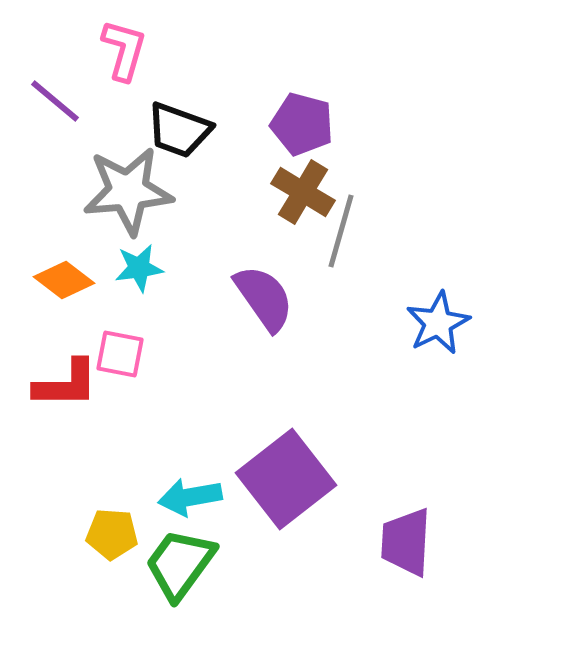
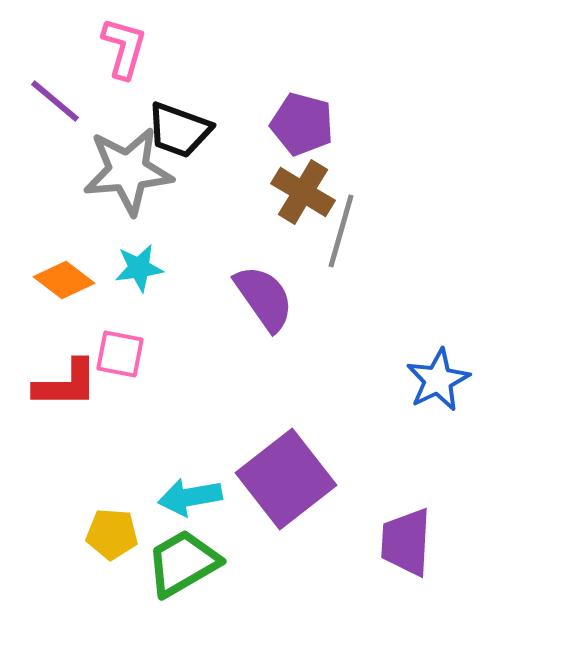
pink L-shape: moved 2 px up
gray star: moved 20 px up
blue star: moved 57 px down
green trapezoid: moved 3 px right, 1 px up; rotated 24 degrees clockwise
